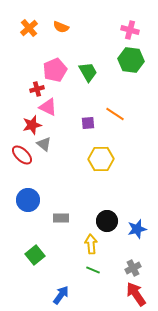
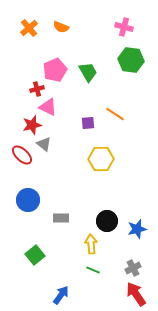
pink cross: moved 6 px left, 3 px up
